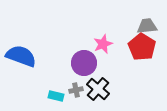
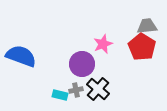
purple circle: moved 2 px left, 1 px down
cyan rectangle: moved 4 px right, 1 px up
